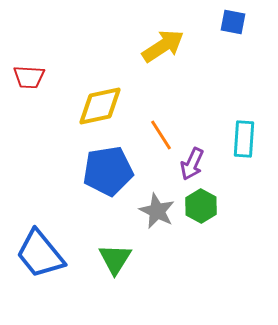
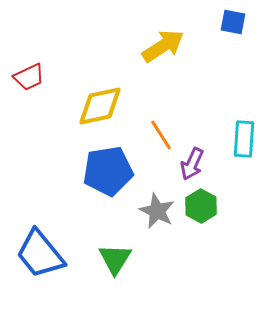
red trapezoid: rotated 28 degrees counterclockwise
